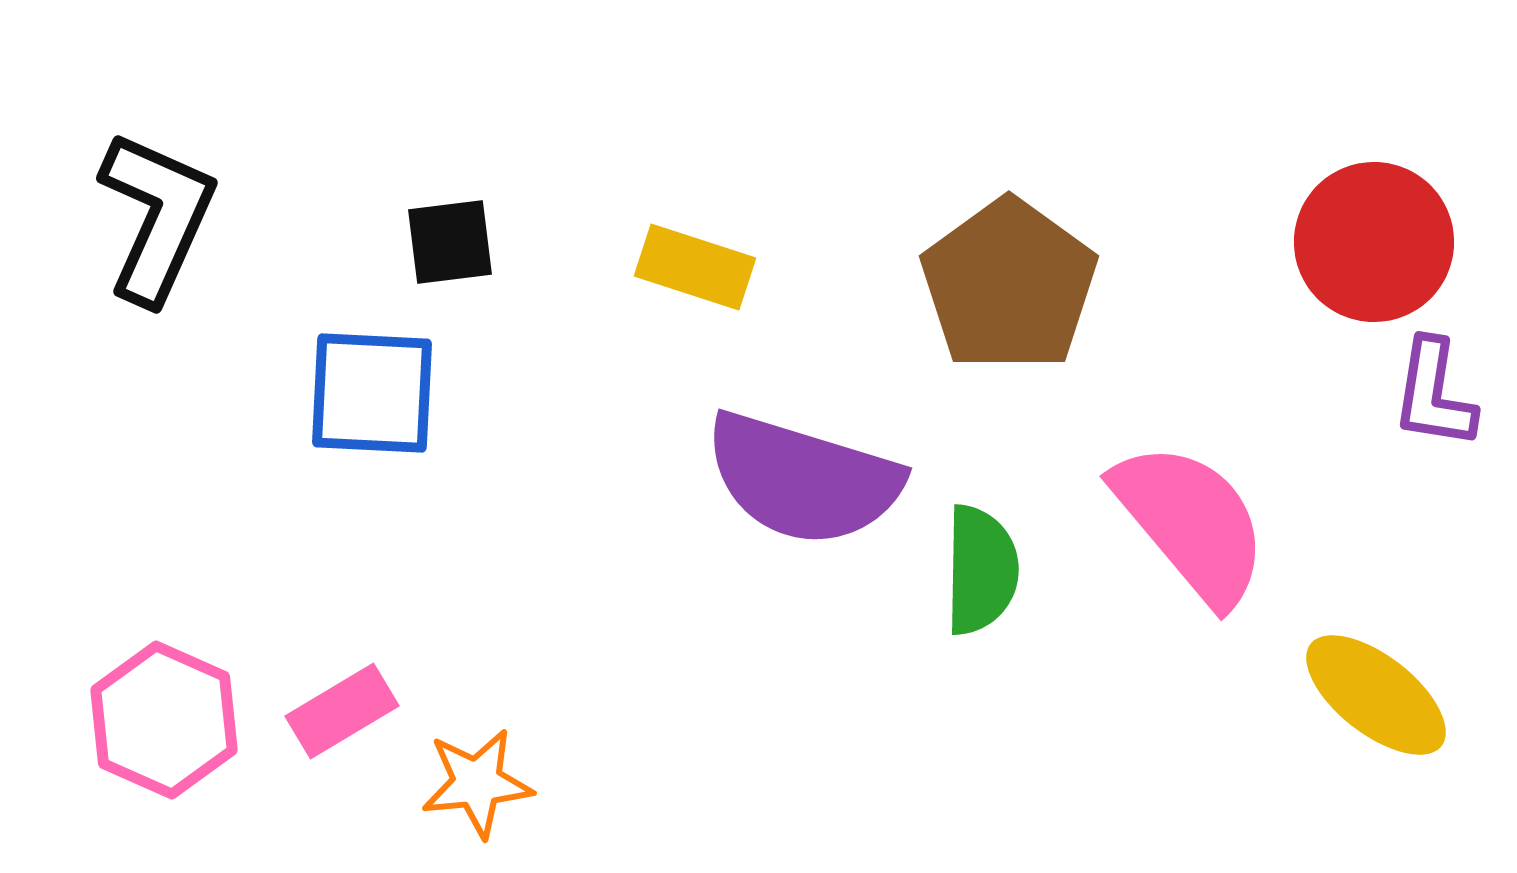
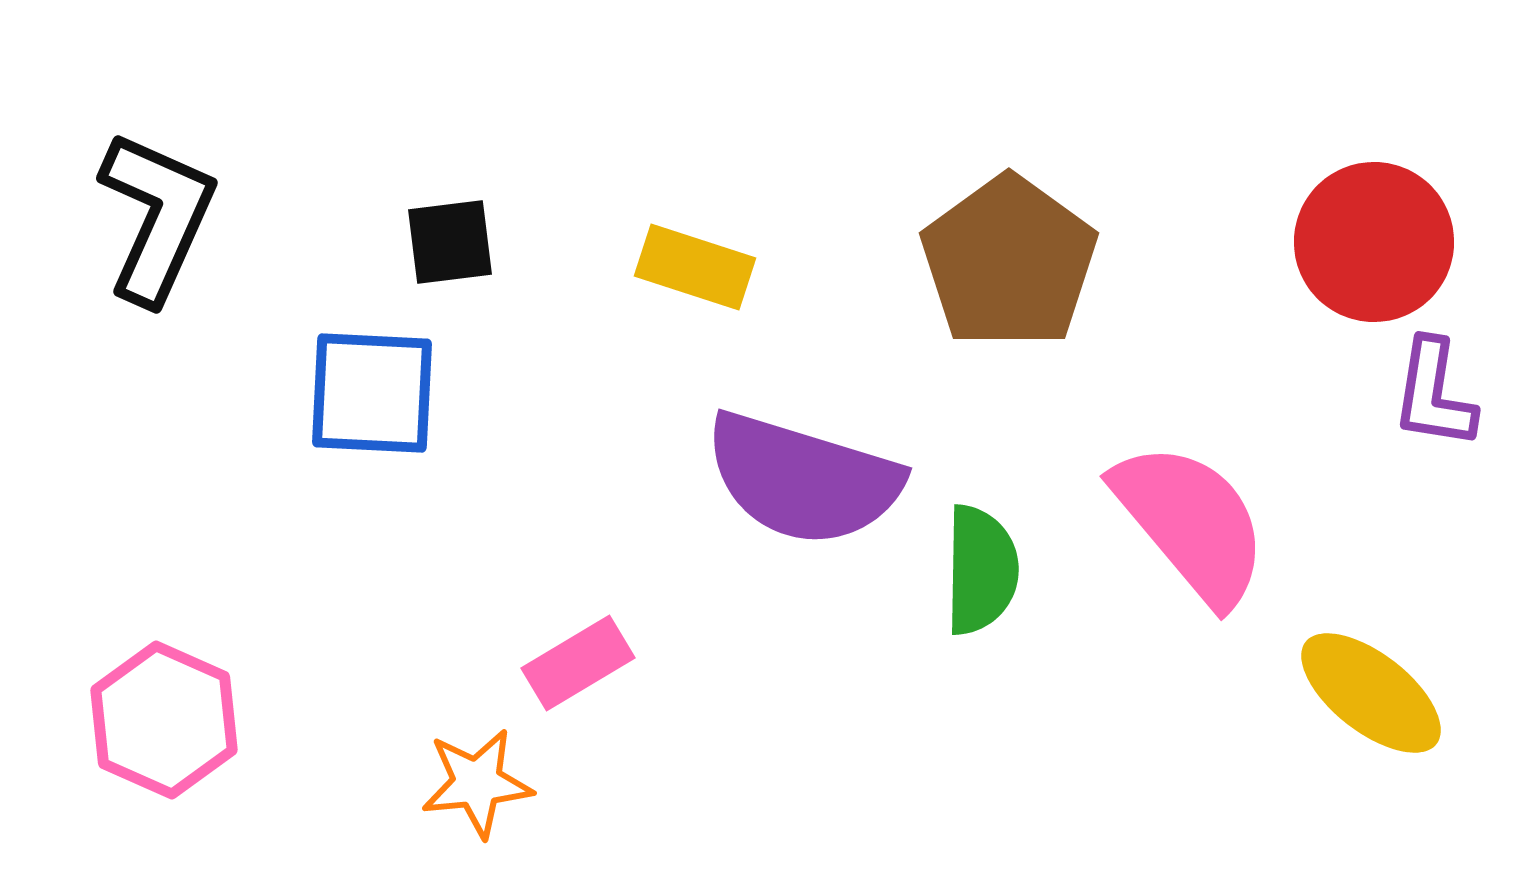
brown pentagon: moved 23 px up
yellow ellipse: moved 5 px left, 2 px up
pink rectangle: moved 236 px right, 48 px up
